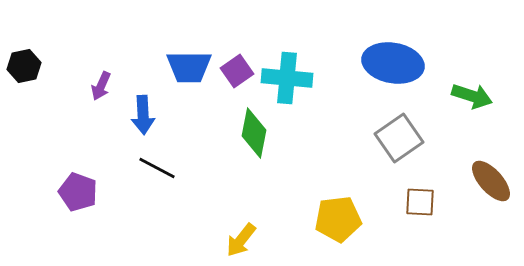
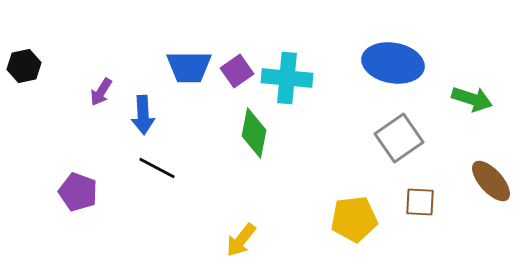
purple arrow: moved 6 px down; rotated 8 degrees clockwise
green arrow: moved 3 px down
yellow pentagon: moved 16 px right
